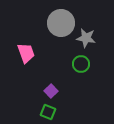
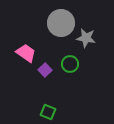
pink trapezoid: rotated 35 degrees counterclockwise
green circle: moved 11 px left
purple square: moved 6 px left, 21 px up
